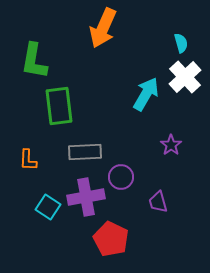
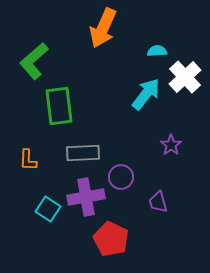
cyan semicircle: moved 24 px left, 8 px down; rotated 78 degrees counterclockwise
green L-shape: rotated 39 degrees clockwise
cyan arrow: rotated 8 degrees clockwise
gray rectangle: moved 2 px left, 1 px down
cyan square: moved 2 px down
